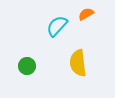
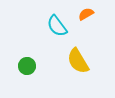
cyan semicircle: rotated 80 degrees counterclockwise
yellow semicircle: moved 2 px up; rotated 24 degrees counterclockwise
